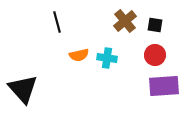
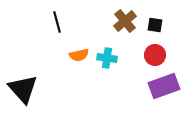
purple rectangle: rotated 16 degrees counterclockwise
